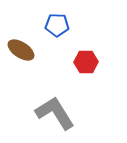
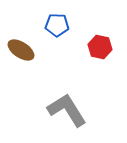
red hexagon: moved 14 px right, 15 px up; rotated 15 degrees clockwise
gray L-shape: moved 12 px right, 3 px up
